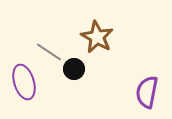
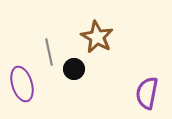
gray line: rotated 44 degrees clockwise
purple ellipse: moved 2 px left, 2 px down
purple semicircle: moved 1 px down
